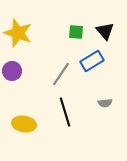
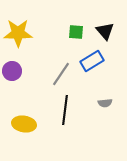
yellow star: rotated 20 degrees counterclockwise
black line: moved 2 px up; rotated 24 degrees clockwise
